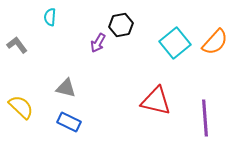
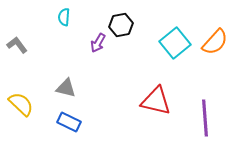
cyan semicircle: moved 14 px right
yellow semicircle: moved 3 px up
